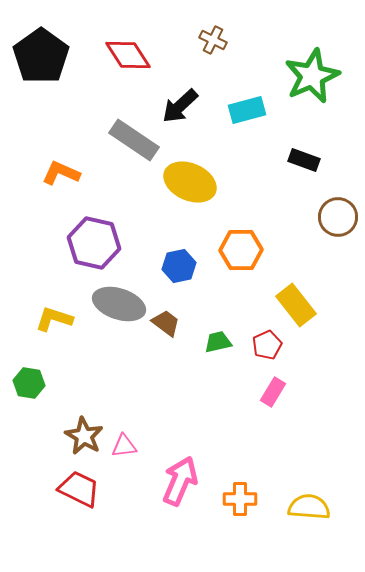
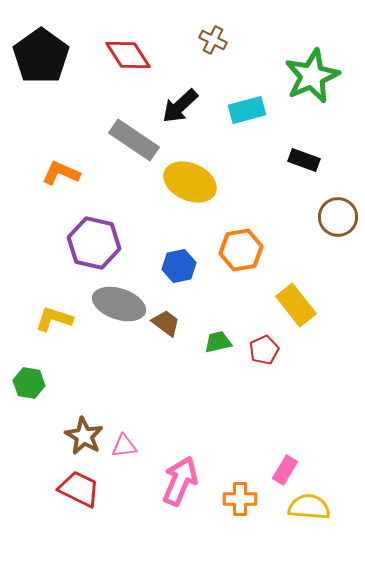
orange hexagon: rotated 9 degrees counterclockwise
red pentagon: moved 3 px left, 5 px down
pink rectangle: moved 12 px right, 78 px down
